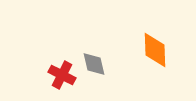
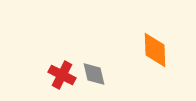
gray diamond: moved 10 px down
